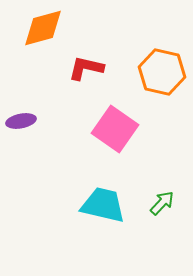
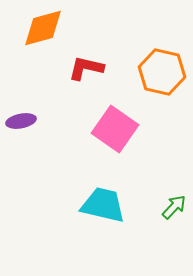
green arrow: moved 12 px right, 4 px down
